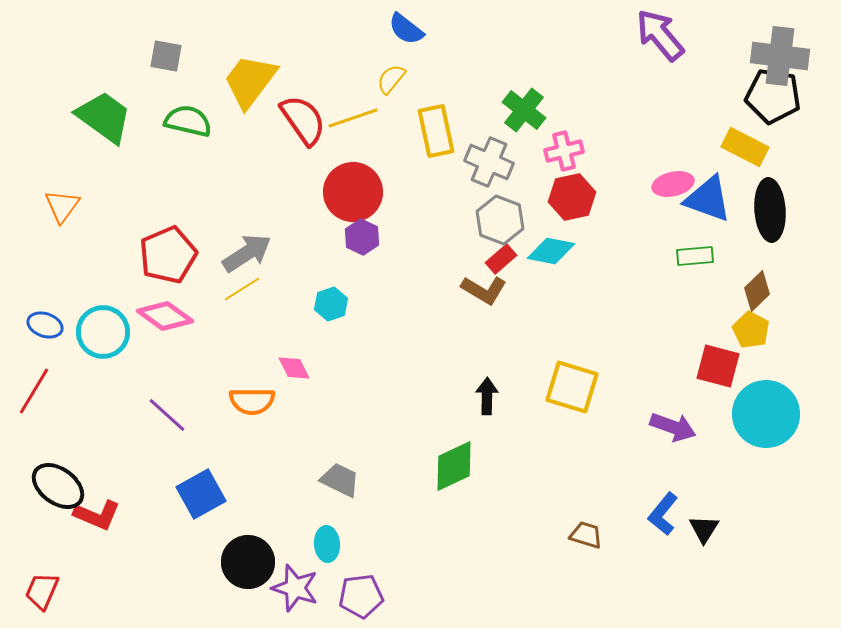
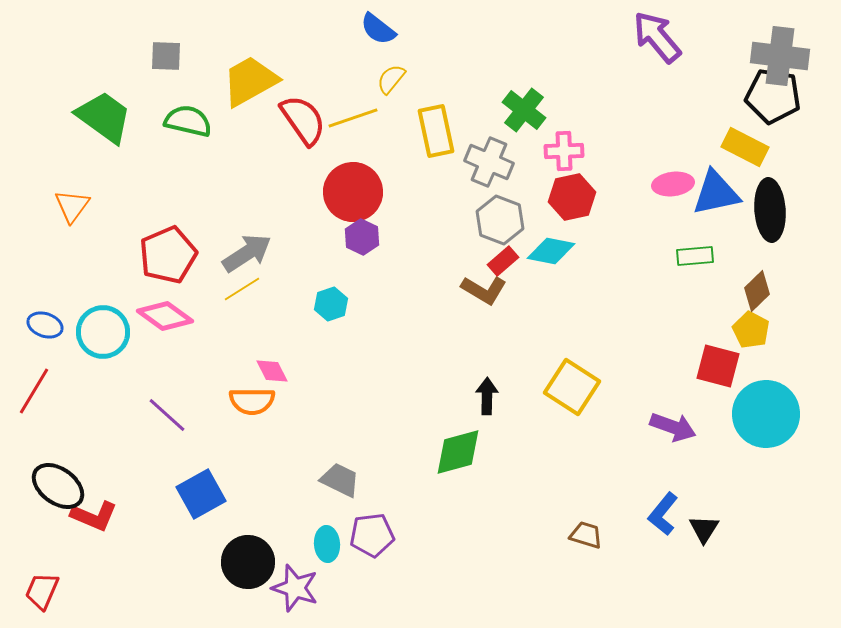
blue semicircle at (406, 29): moved 28 px left
purple arrow at (660, 35): moved 3 px left, 2 px down
gray square at (166, 56): rotated 8 degrees counterclockwise
yellow trapezoid at (250, 81): rotated 24 degrees clockwise
pink cross at (564, 151): rotated 12 degrees clockwise
pink ellipse at (673, 184): rotated 6 degrees clockwise
blue triangle at (708, 199): moved 8 px right, 6 px up; rotated 32 degrees counterclockwise
orange triangle at (62, 206): moved 10 px right
red rectangle at (501, 259): moved 2 px right, 2 px down
pink diamond at (294, 368): moved 22 px left, 3 px down
yellow square at (572, 387): rotated 16 degrees clockwise
green diamond at (454, 466): moved 4 px right, 14 px up; rotated 10 degrees clockwise
red L-shape at (97, 515): moved 3 px left, 1 px down
purple pentagon at (361, 596): moved 11 px right, 61 px up
